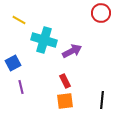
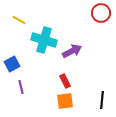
blue square: moved 1 px left, 1 px down
